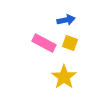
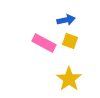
yellow square: moved 2 px up
yellow star: moved 5 px right, 2 px down
